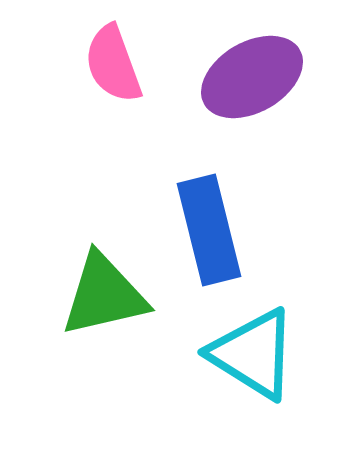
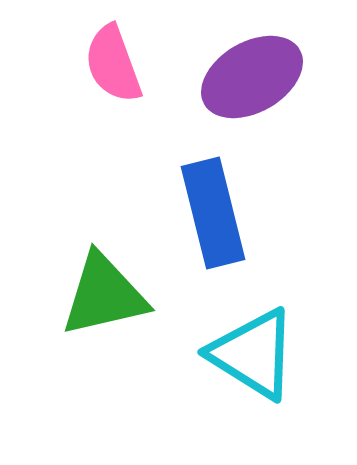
blue rectangle: moved 4 px right, 17 px up
